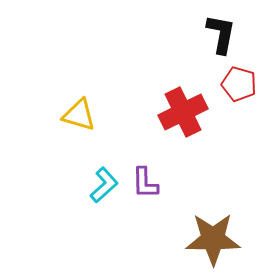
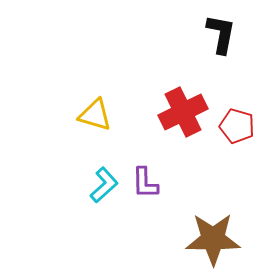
red pentagon: moved 2 px left, 42 px down
yellow triangle: moved 16 px right
